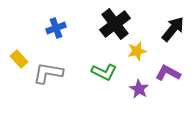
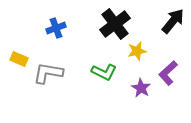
black arrow: moved 8 px up
yellow rectangle: rotated 24 degrees counterclockwise
purple L-shape: rotated 70 degrees counterclockwise
purple star: moved 2 px right, 1 px up
